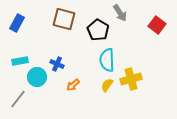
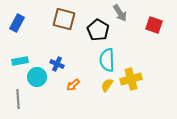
red square: moved 3 px left; rotated 18 degrees counterclockwise
gray line: rotated 42 degrees counterclockwise
